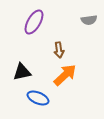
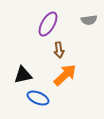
purple ellipse: moved 14 px right, 2 px down
black triangle: moved 1 px right, 3 px down
